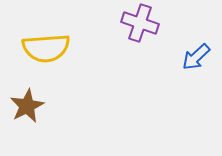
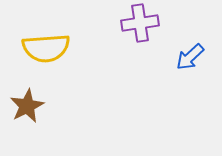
purple cross: rotated 27 degrees counterclockwise
blue arrow: moved 6 px left
